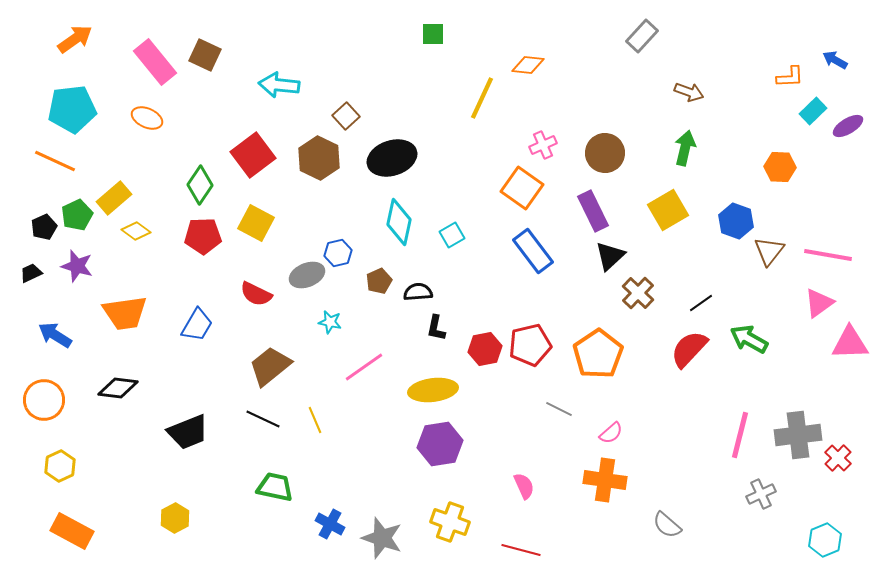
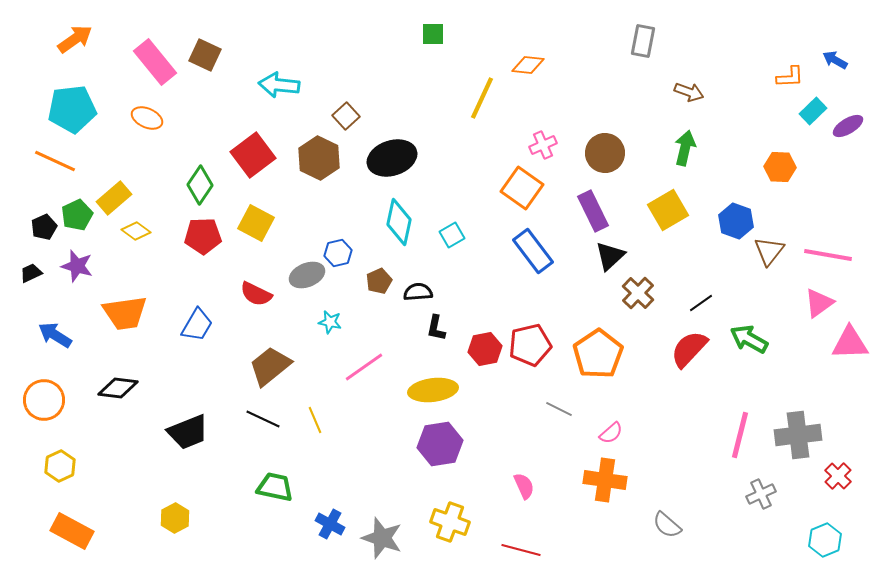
gray rectangle at (642, 36): moved 1 px right, 5 px down; rotated 32 degrees counterclockwise
red cross at (838, 458): moved 18 px down
